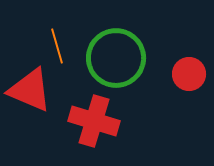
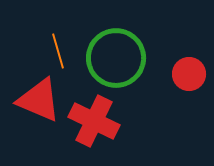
orange line: moved 1 px right, 5 px down
red triangle: moved 9 px right, 10 px down
red cross: rotated 9 degrees clockwise
